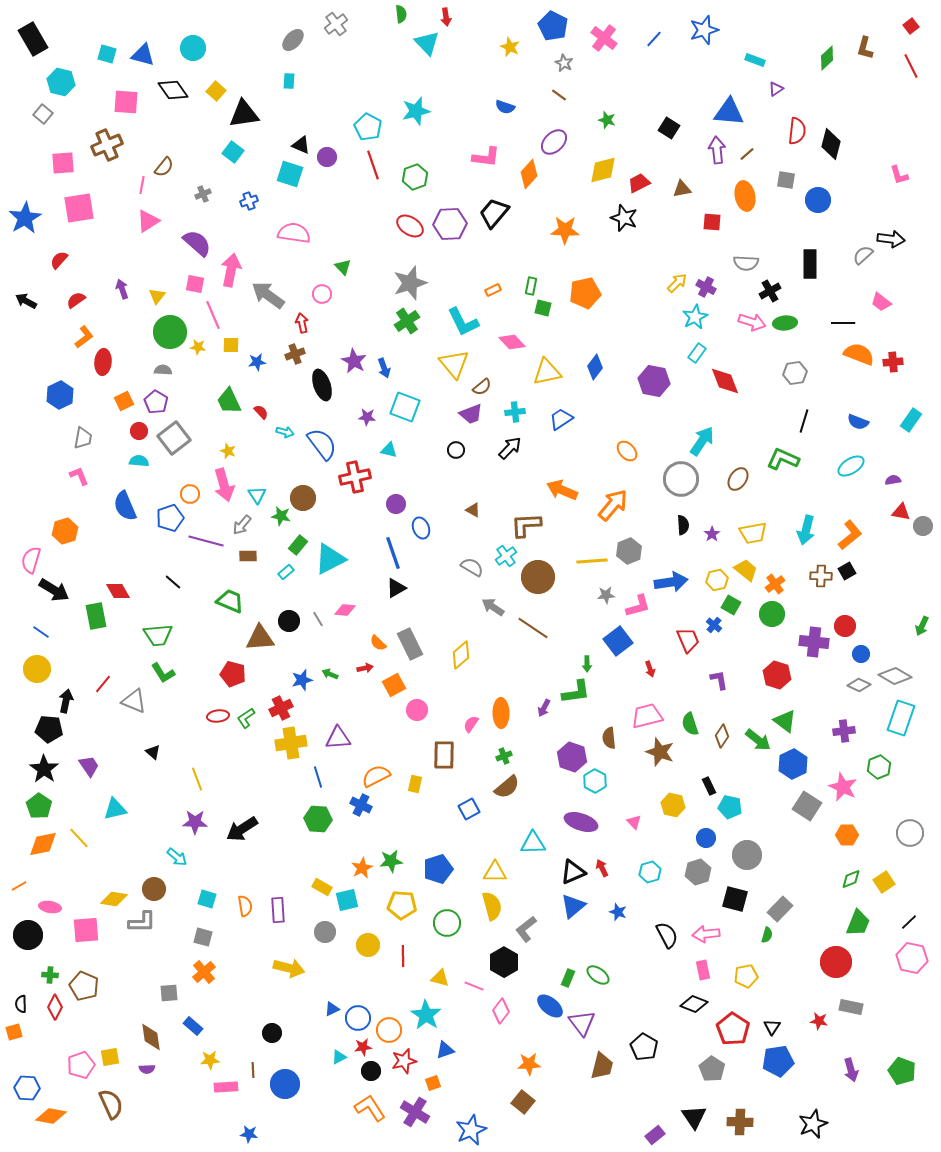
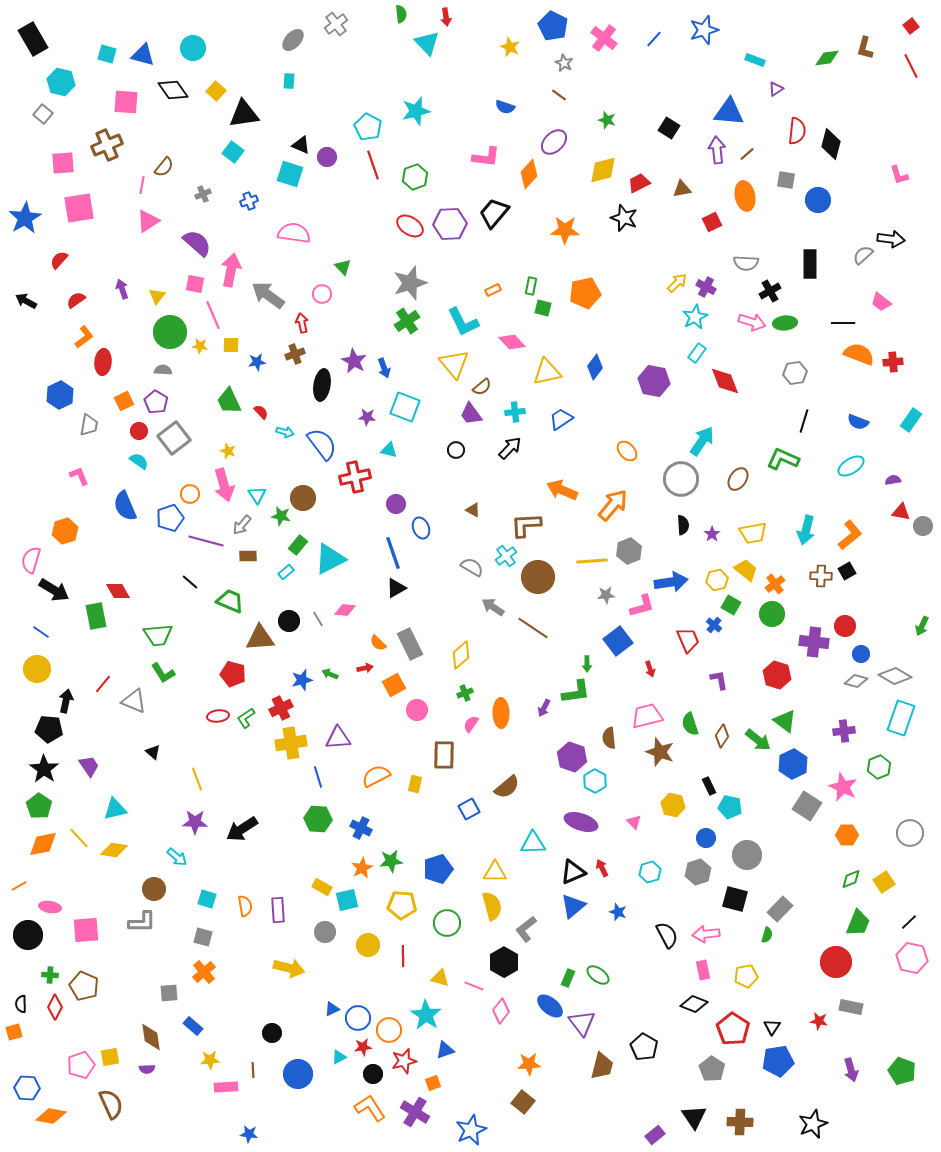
green diamond at (827, 58): rotated 35 degrees clockwise
red square at (712, 222): rotated 30 degrees counterclockwise
yellow star at (198, 347): moved 2 px right, 1 px up
black ellipse at (322, 385): rotated 28 degrees clockwise
purple trapezoid at (471, 414): rotated 75 degrees clockwise
gray trapezoid at (83, 438): moved 6 px right, 13 px up
cyan semicircle at (139, 461): rotated 30 degrees clockwise
black line at (173, 582): moved 17 px right
pink L-shape at (638, 606): moved 4 px right
gray diamond at (859, 685): moved 3 px left, 4 px up; rotated 10 degrees counterclockwise
green cross at (504, 756): moved 39 px left, 63 px up
blue cross at (361, 805): moved 23 px down
yellow diamond at (114, 899): moved 49 px up
black circle at (371, 1071): moved 2 px right, 3 px down
blue circle at (285, 1084): moved 13 px right, 10 px up
